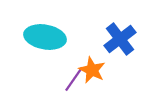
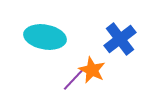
purple line: rotated 8 degrees clockwise
